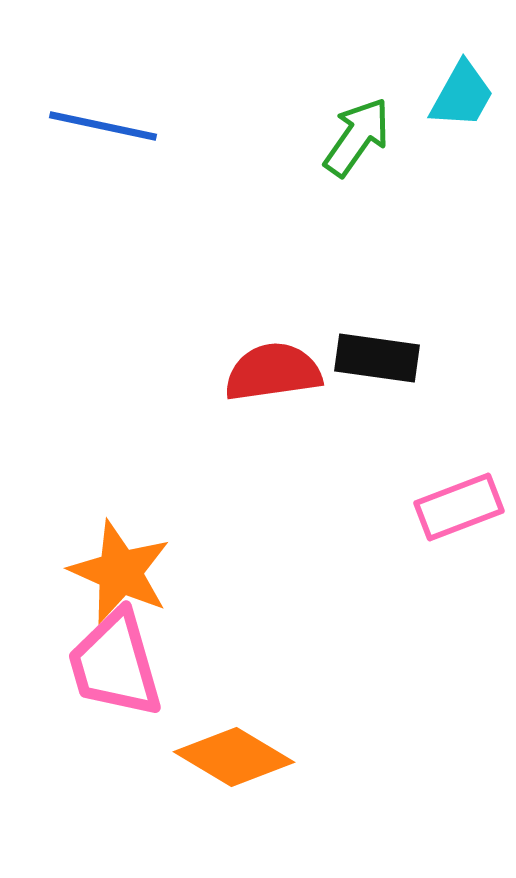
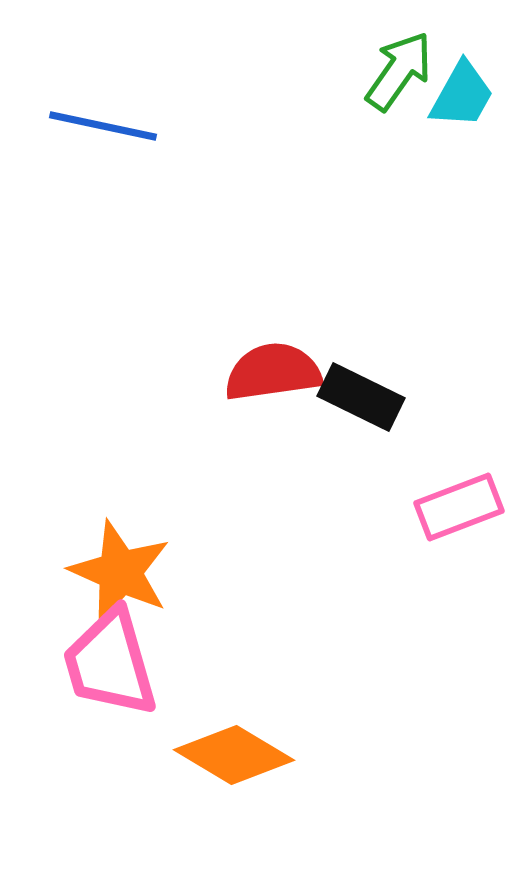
green arrow: moved 42 px right, 66 px up
black rectangle: moved 16 px left, 39 px down; rotated 18 degrees clockwise
pink trapezoid: moved 5 px left, 1 px up
orange diamond: moved 2 px up
